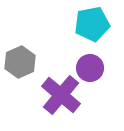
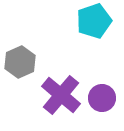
cyan pentagon: moved 2 px right, 3 px up; rotated 8 degrees counterclockwise
purple circle: moved 12 px right, 30 px down
